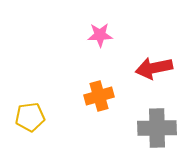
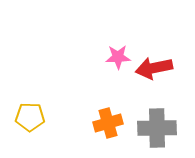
pink star: moved 18 px right, 22 px down
orange cross: moved 9 px right, 27 px down
yellow pentagon: rotated 8 degrees clockwise
